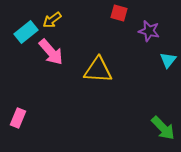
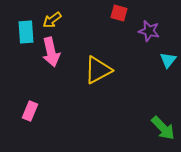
cyan rectangle: rotated 55 degrees counterclockwise
pink arrow: rotated 28 degrees clockwise
yellow triangle: rotated 32 degrees counterclockwise
pink rectangle: moved 12 px right, 7 px up
